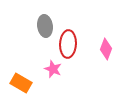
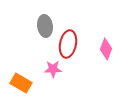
red ellipse: rotated 8 degrees clockwise
pink star: rotated 24 degrees counterclockwise
